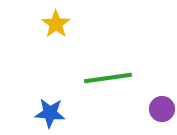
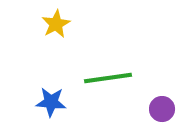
yellow star: rotated 8 degrees clockwise
blue star: moved 1 px right, 11 px up
